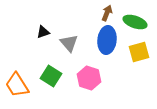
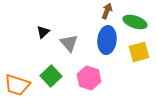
brown arrow: moved 2 px up
black triangle: rotated 24 degrees counterclockwise
green square: rotated 15 degrees clockwise
orange trapezoid: rotated 40 degrees counterclockwise
